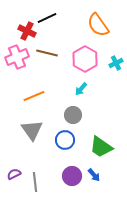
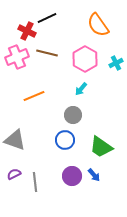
gray triangle: moved 17 px left, 10 px down; rotated 35 degrees counterclockwise
